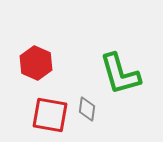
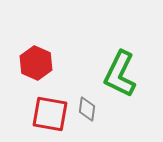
green L-shape: rotated 42 degrees clockwise
red square: moved 1 px up
